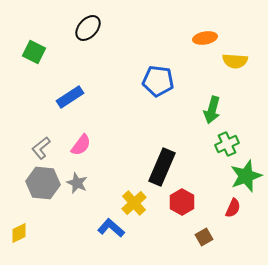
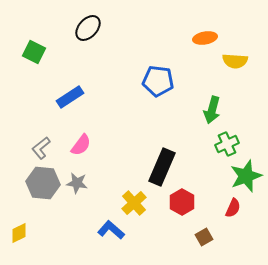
gray star: rotated 15 degrees counterclockwise
blue L-shape: moved 2 px down
